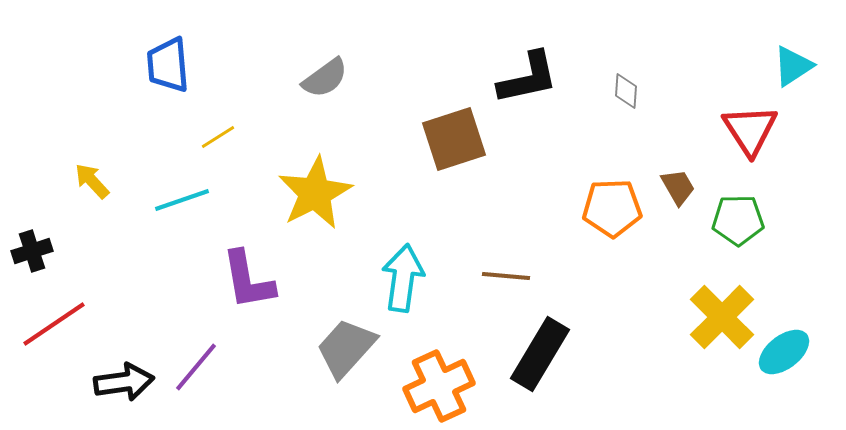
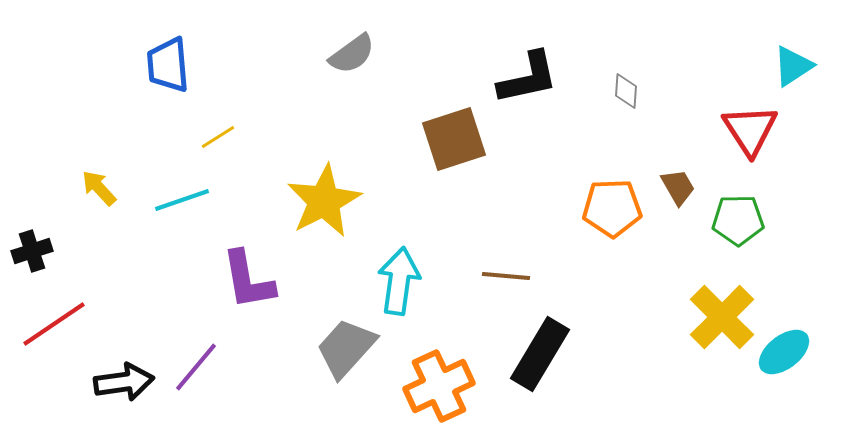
gray semicircle: moved 27 px right, 24 px up
yellow arrow: moved 7 px right, 7 px down
yellow star: moved 9 px right, 8 px down
cyan arrow: moved 4 px left, 3 px down
